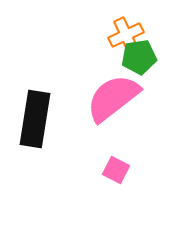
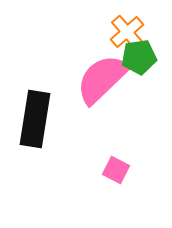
orange cross: moved 1 px right, 3 px up; rotated 16 degrees counterclockwise
pink semicircle: moved 11 px left, 19 px up; rotated 6 degrees counterclockwise
